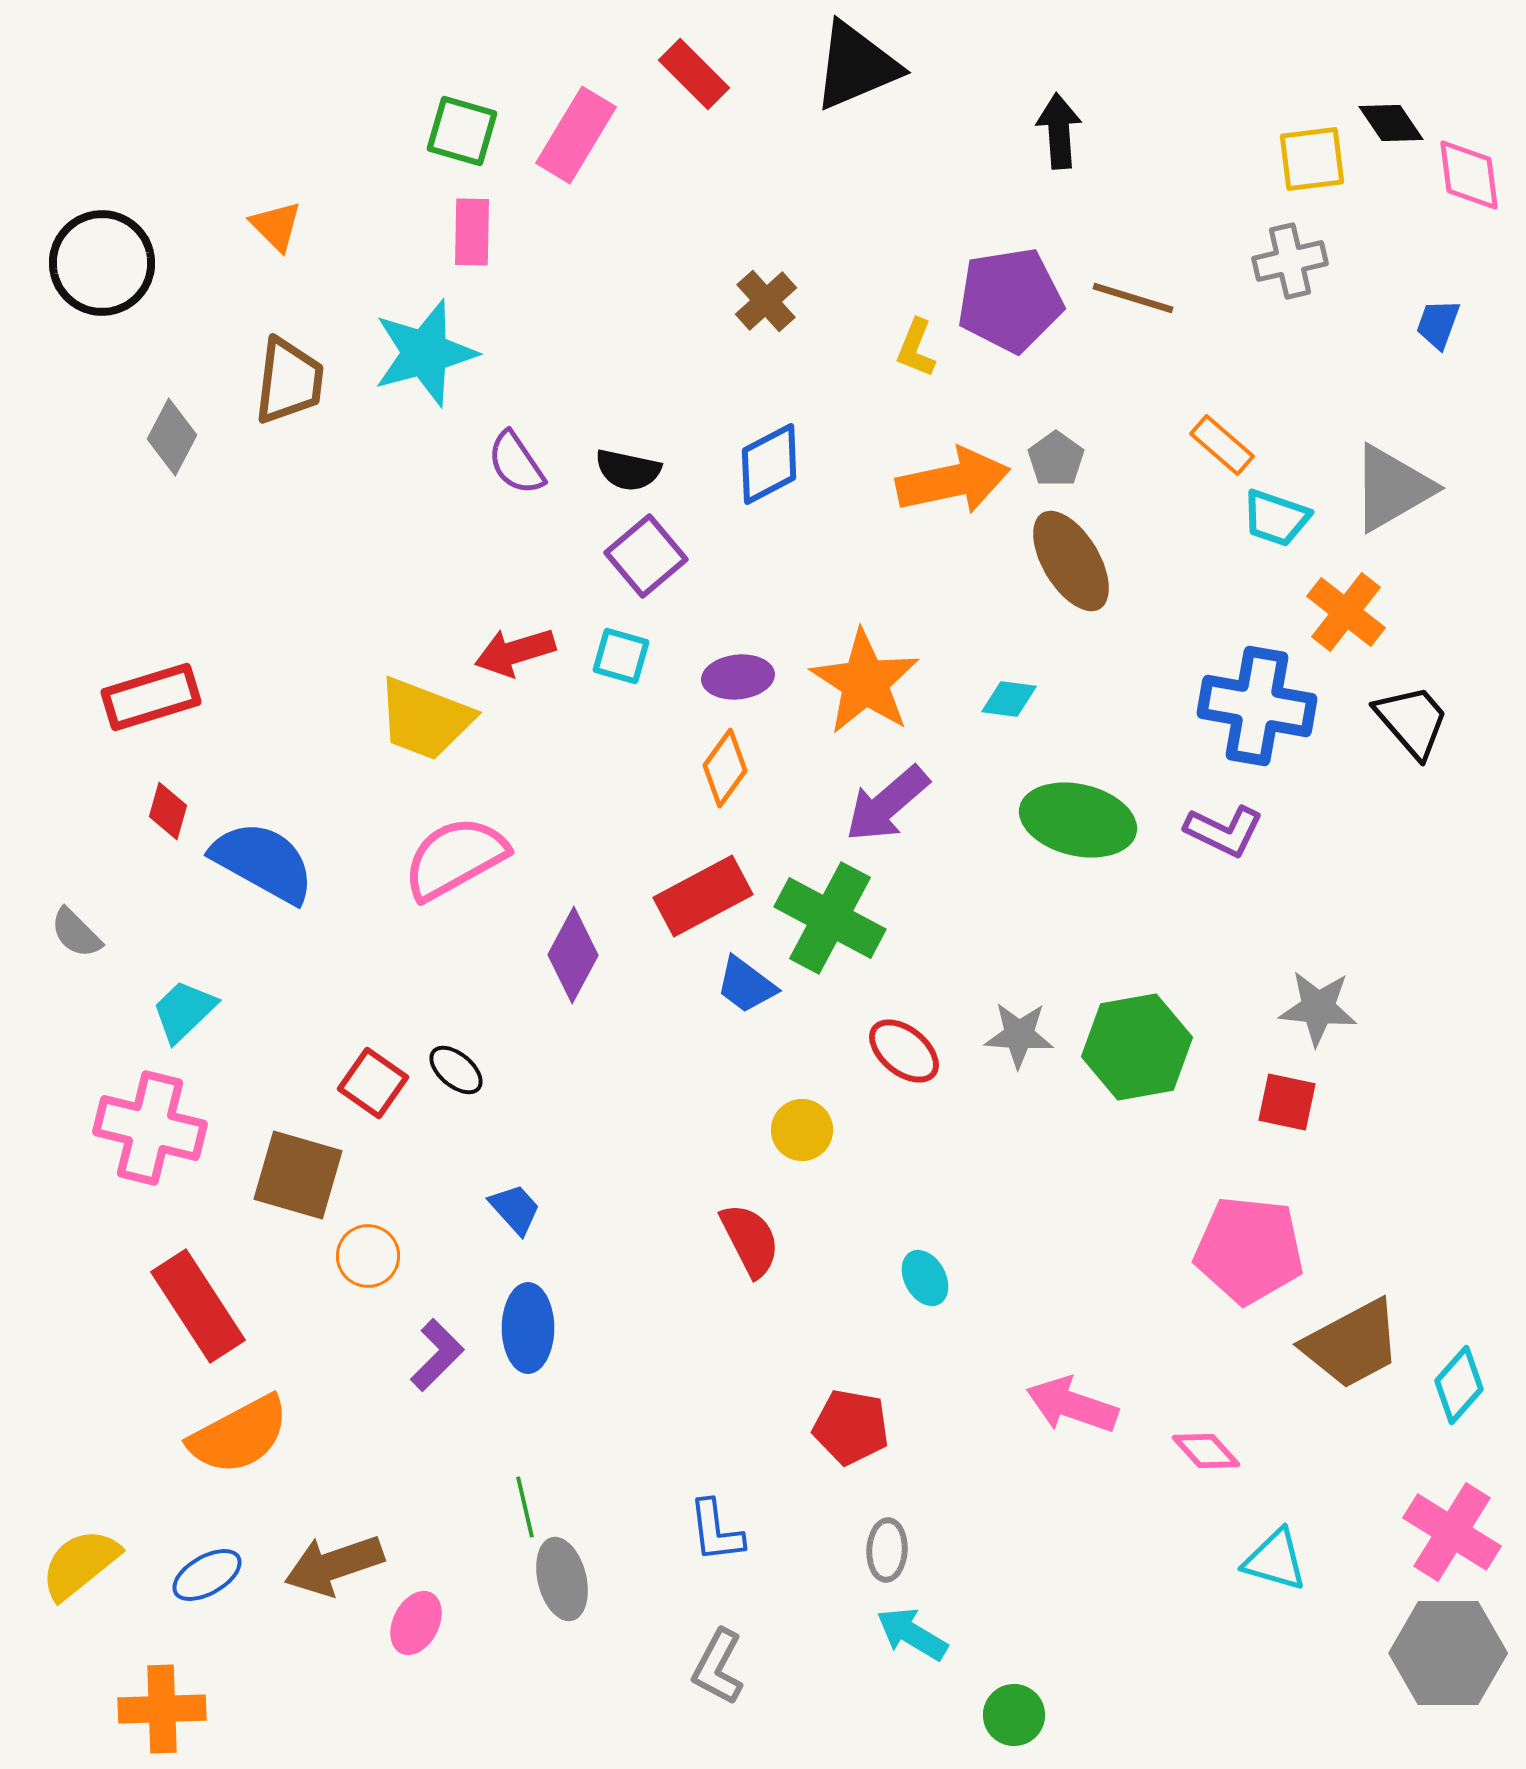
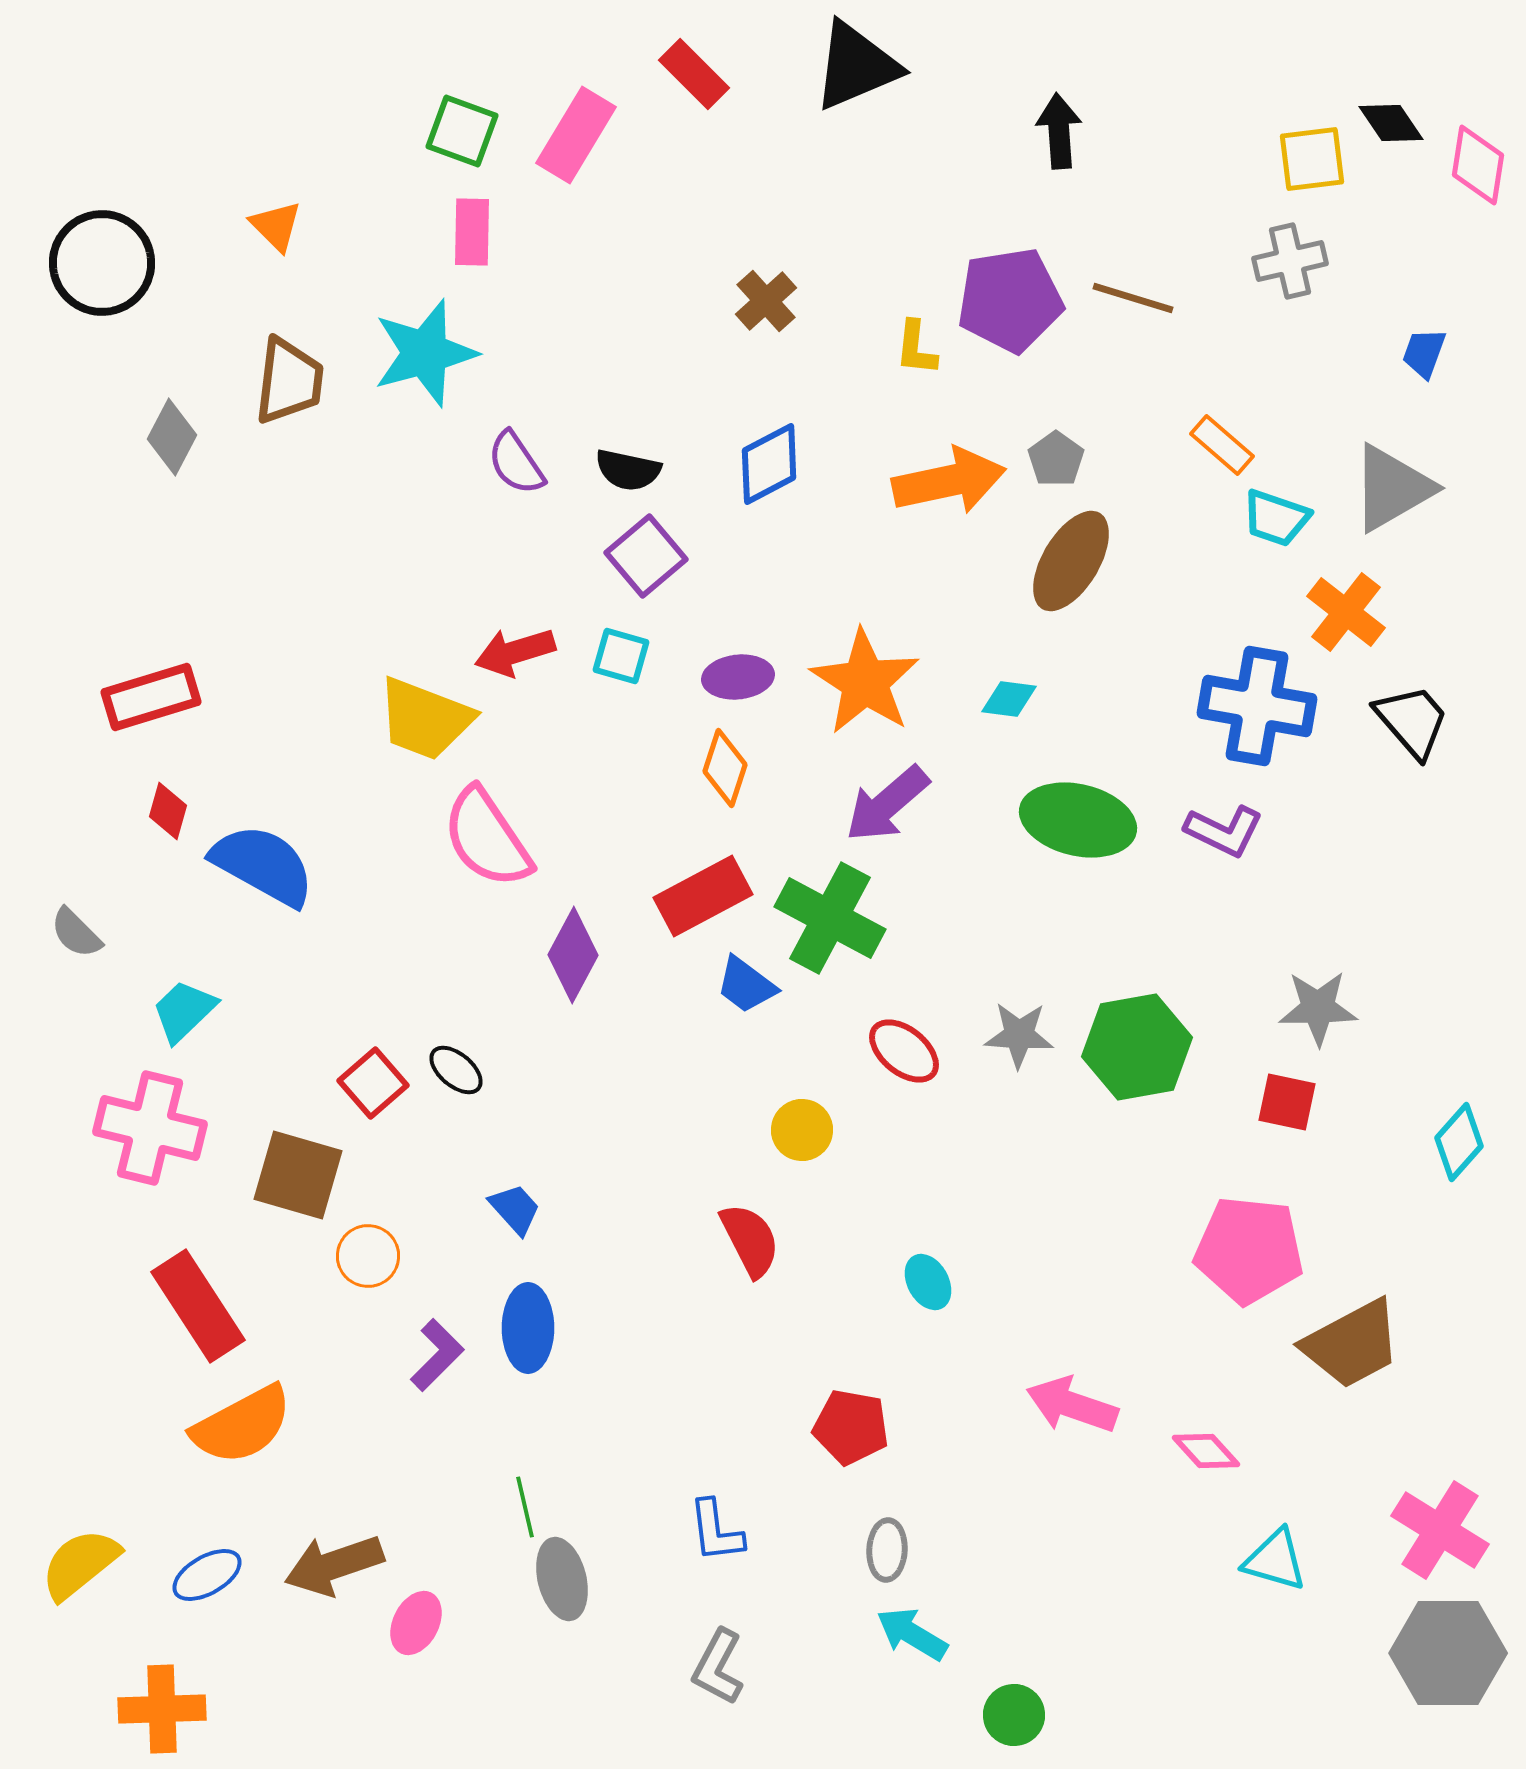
green square at (462, 131): rotated 4 degrees clockwise
pink diamond at (1469, 175): moved 9 px right, 10 px up; rotated 16 degrees clockwise
blue trapezoid at (1438, 324): moved 14 px left, 29 px down
yellow L-shape at (916, 348): rotated 16 degrees counterclockwise
orange arrow at (953, 481): moved 4 px left
brown ellipse at (1071, 561): rotated 62 degrees clockwise
orange diamond at (725, 768): rotated 18 degrees counterclockwise
pink semicircle at (455, 858): moved 32 px right, 20 px up; rotated 95 degrees counterclockwise
blue semicircle at (263, 862): moved 3 px down
gray star at (1318, 1008): rotated 6 degrees counterclockwise
red square at (373, 1083): rotated 14 degrees clockwise
cyan ellipse at (925, 1278): moved 3 px right, 4 px down
cyan diamond at (1459, 1385): moved 243 px up
orange semicircle at (239, 1435): moved 3 px right, 10 px up
pink cross at (1452, 1532): moved 12 px left, 2 px up
